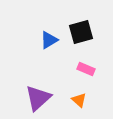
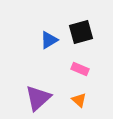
pink rectangle: moved 6 px left
